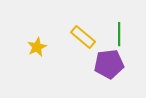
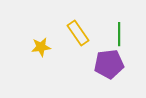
yellow rectangle: moved 5 px left, 4 px up; rotated 15 degrees clockwise
yellow star: moved 4 px right; rotated 18 degrees clockwise
